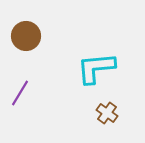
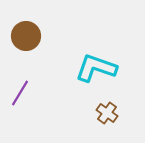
cyan L-shape: rotated 24 degrees clockwise
